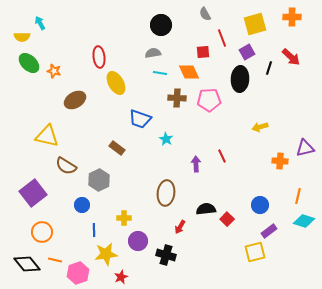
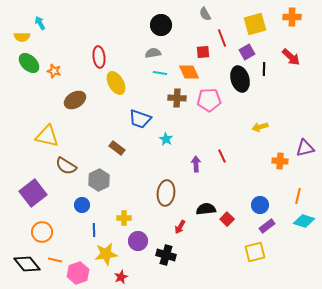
black line at (269, 68): moved 5 px left, 1 px down; rotated 16 degrees counterclockwise
black ellipse at (240, 79): rotated 20 degrees counterclockwise
purple rectangle at (269, 231): moved 2 px left, 5 px up
